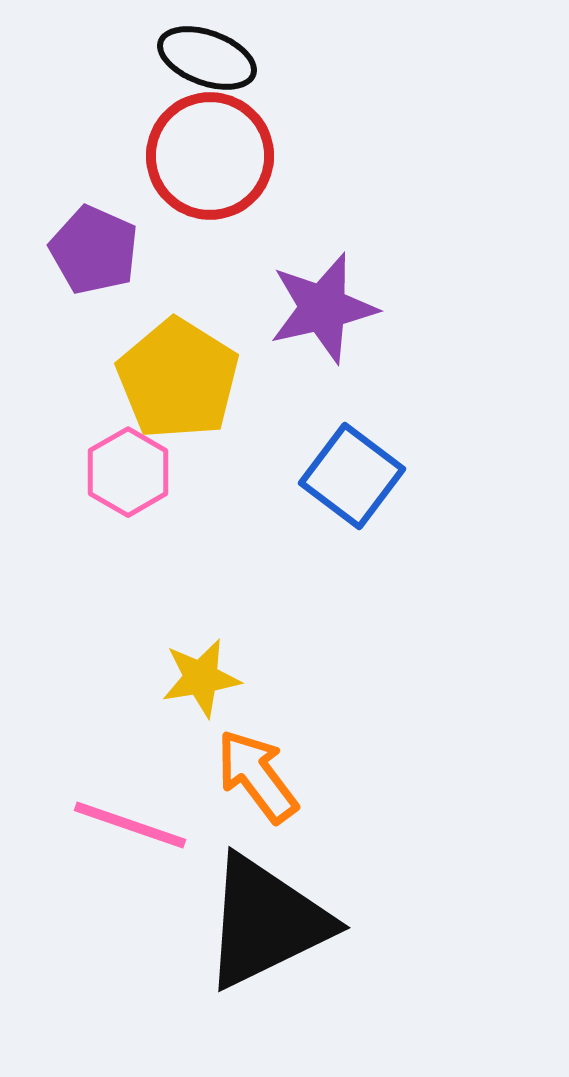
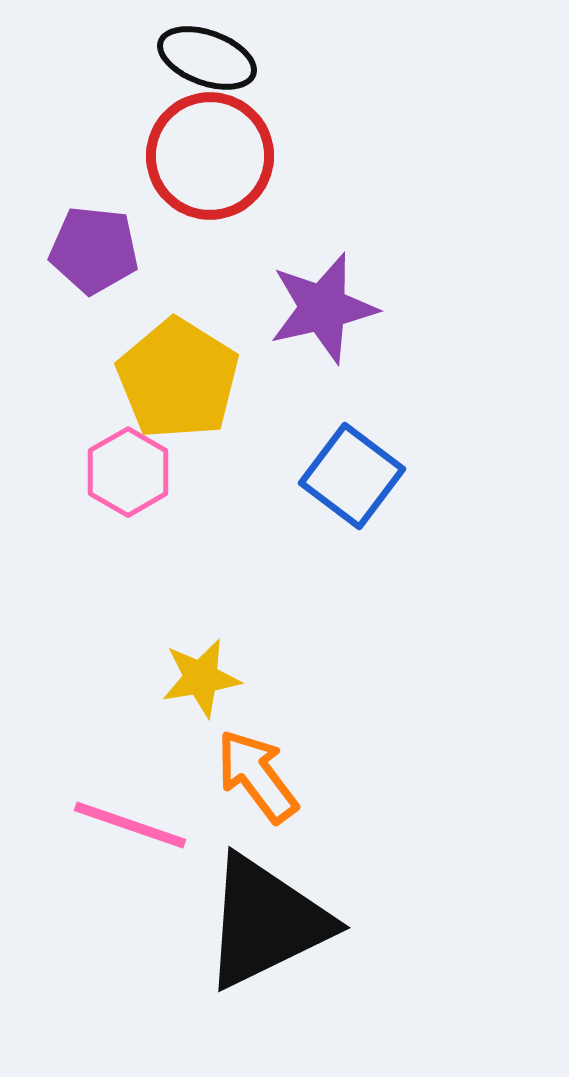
purple pentagon: rotated 18 degrees counterclockwise
